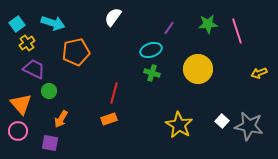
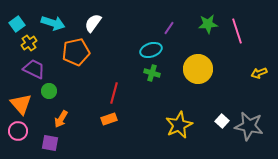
white semicircle: moved 20 px left, 6 px down
yellow cross: moved 2 px right
yellow star: rotated 16 degrees clockwise
